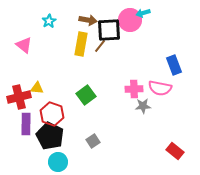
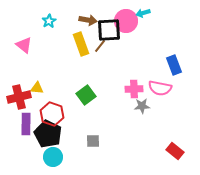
pink circle: moved 4 px left, 1 px down
yellow rectangle: rotated 30 degrees counterclockwise
gray star: moved 1 px left
black pentagon: moved 2 px left, 2 px up
gray square: rotated 32 degrees clockwise
cyan circle: moved 5 px left, 5 px up
